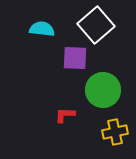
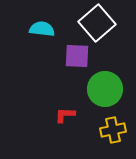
white square: moved 1 px right, 2 px up
purple square: moved 2 px right, 2 px up
green circle: moved 2 px right, 1 px up
yellow cross: moved 2 px left, 2 px up
